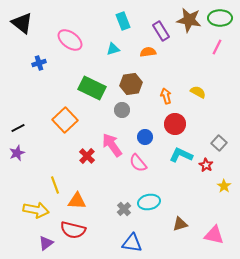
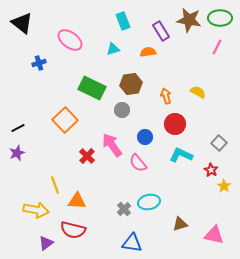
red star: moved 5 px right, 5 px down
